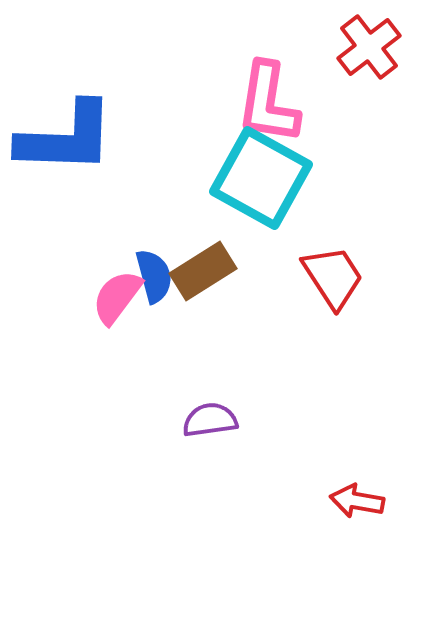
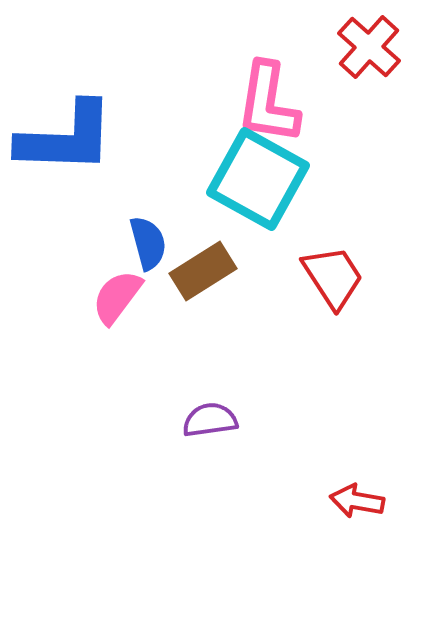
red cross: rotated 10 degrees counterclockwise
cyan square: moved 3 px left, 1 px down
blue semicircle: moved 6 px left, 33 px up
